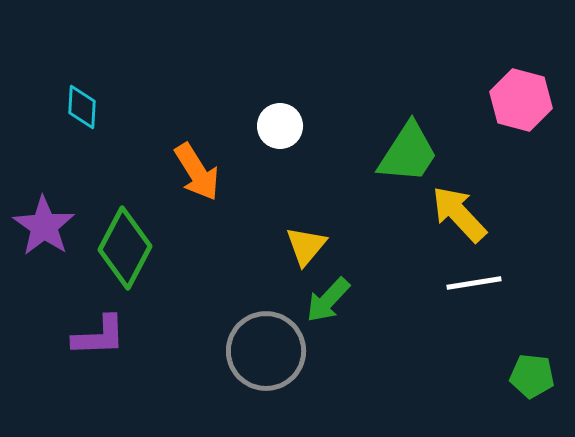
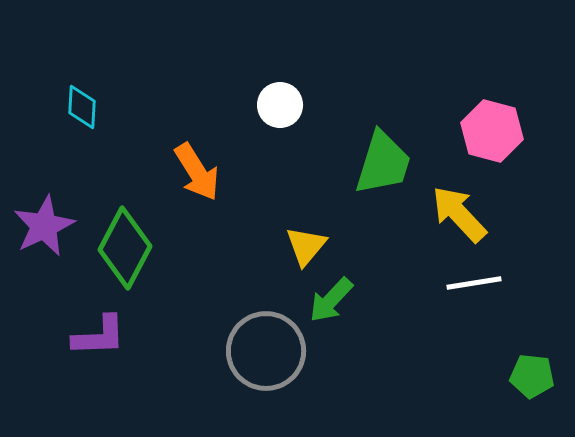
pink hexagon: moved 29 px left, 31 px down
white circle: moved 21 px up
green trapezoid: moved 25 px left, 10 px down; rotated 16 degrees counterclockwise
purple star: rotated 12 degrees clockwise
green arrow: moved 3 px right
